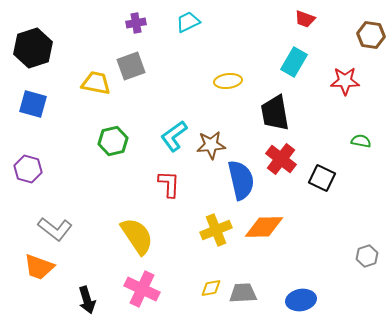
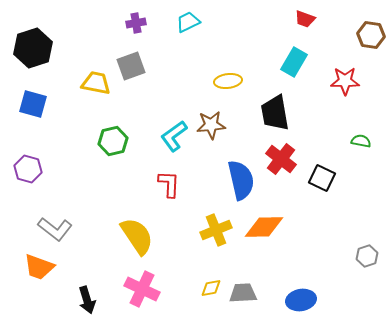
brown star: moved 20 px up
